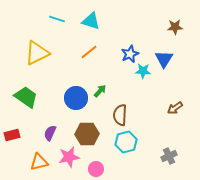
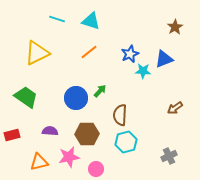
brown star: rotated 28 degrees counterclockwise
blue triangle: rotated 36 degrees clockwise
purple semicircle: moved 2 px up; rotated 70 degrees clockwise
